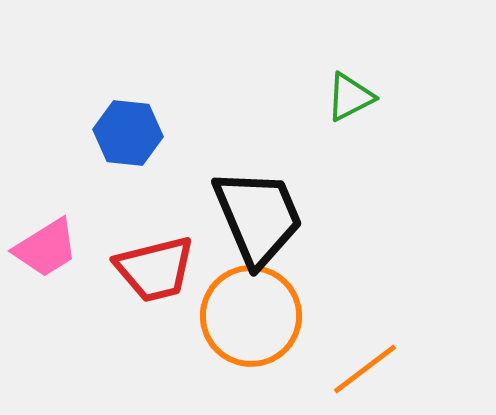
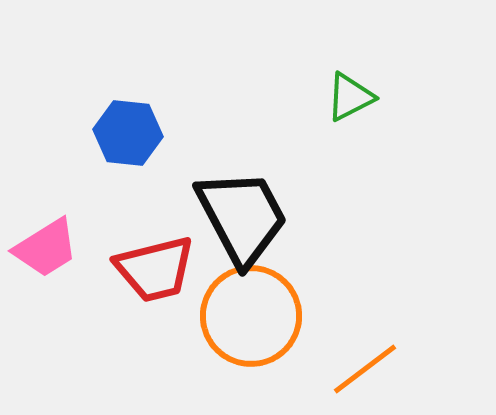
black trapezoid: moved 16 px left; rotated 5 degrees counterclockwise
